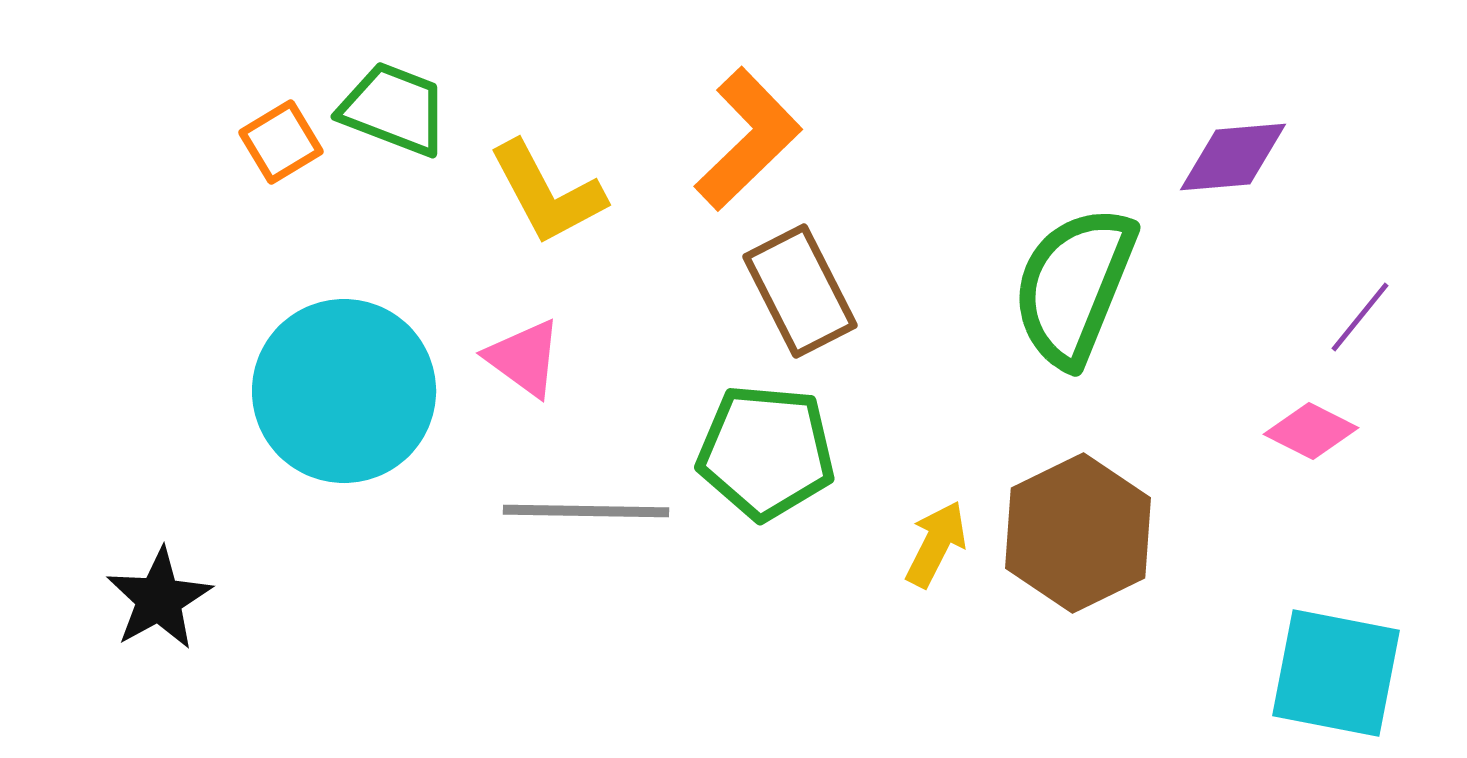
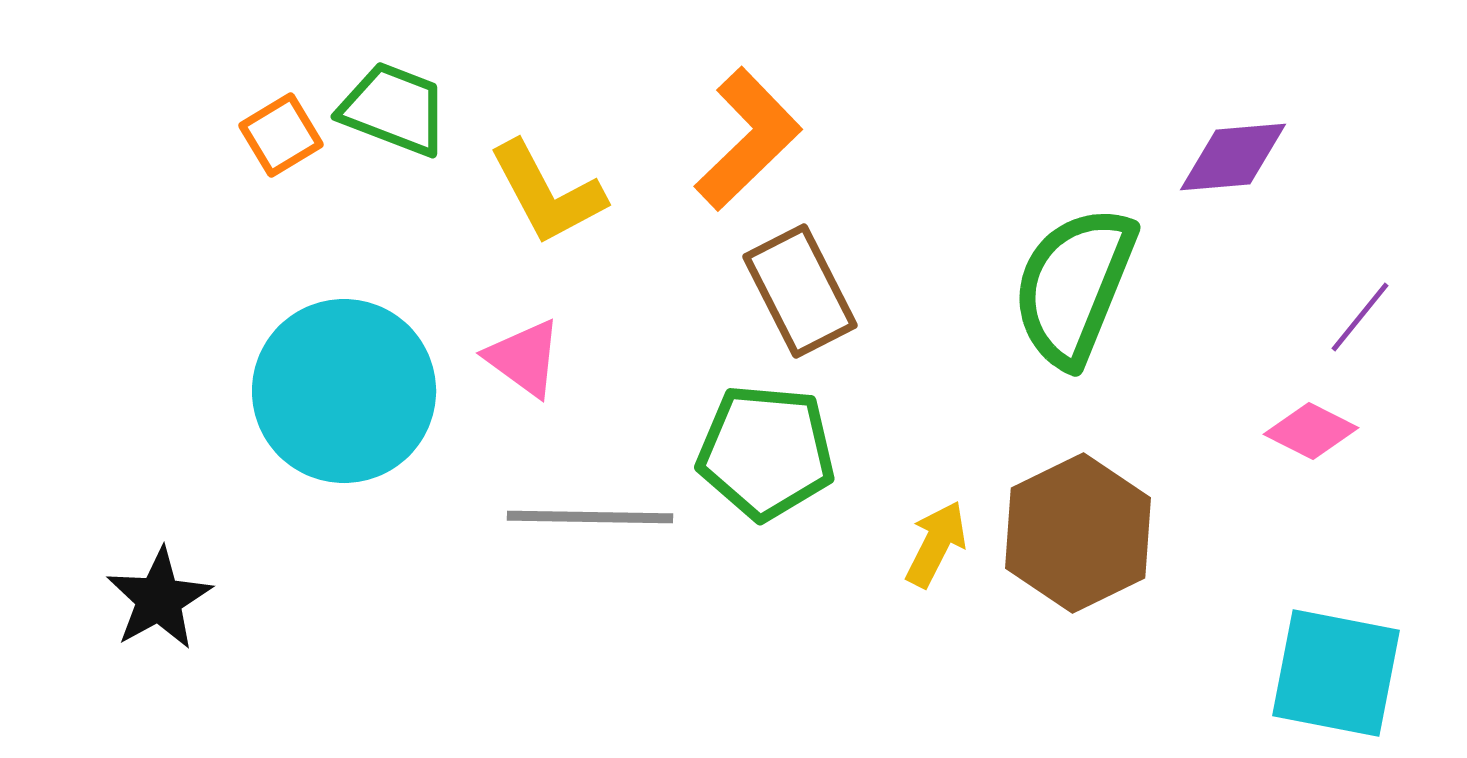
orange square: moved 7 px up
gray line: moved 4 px right, 6 px down
